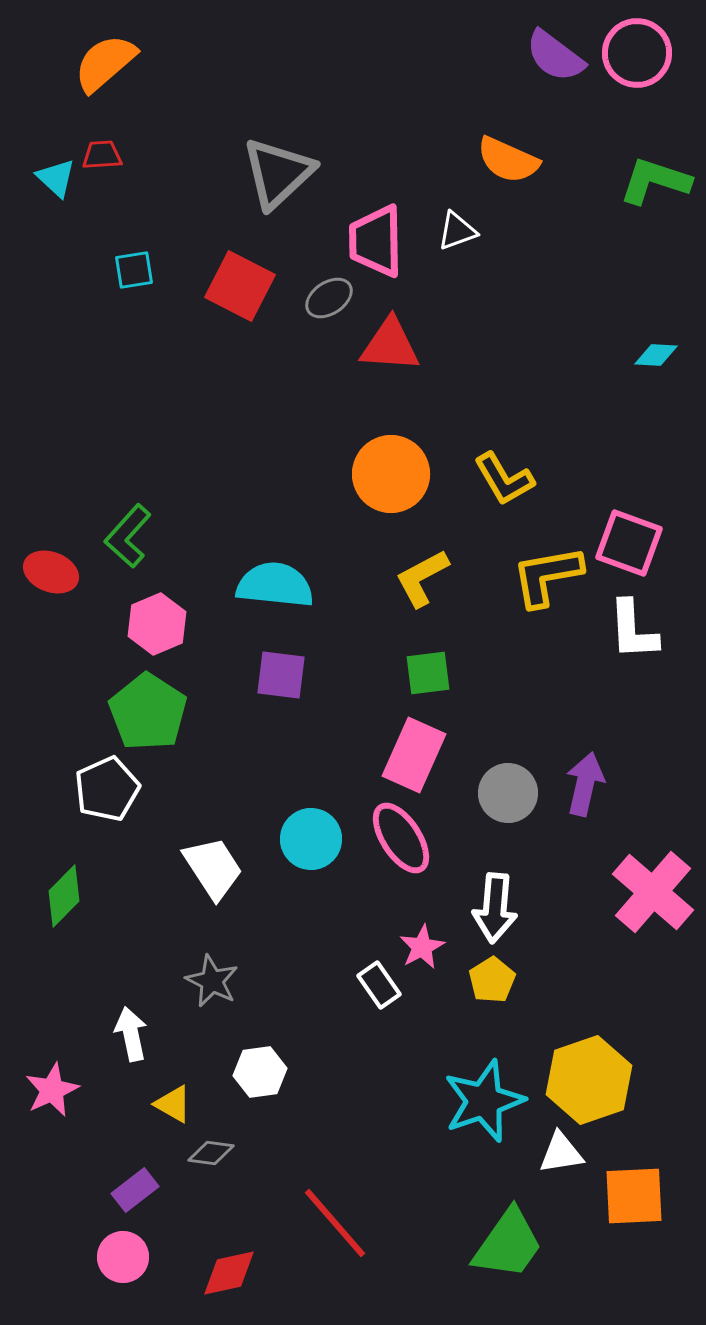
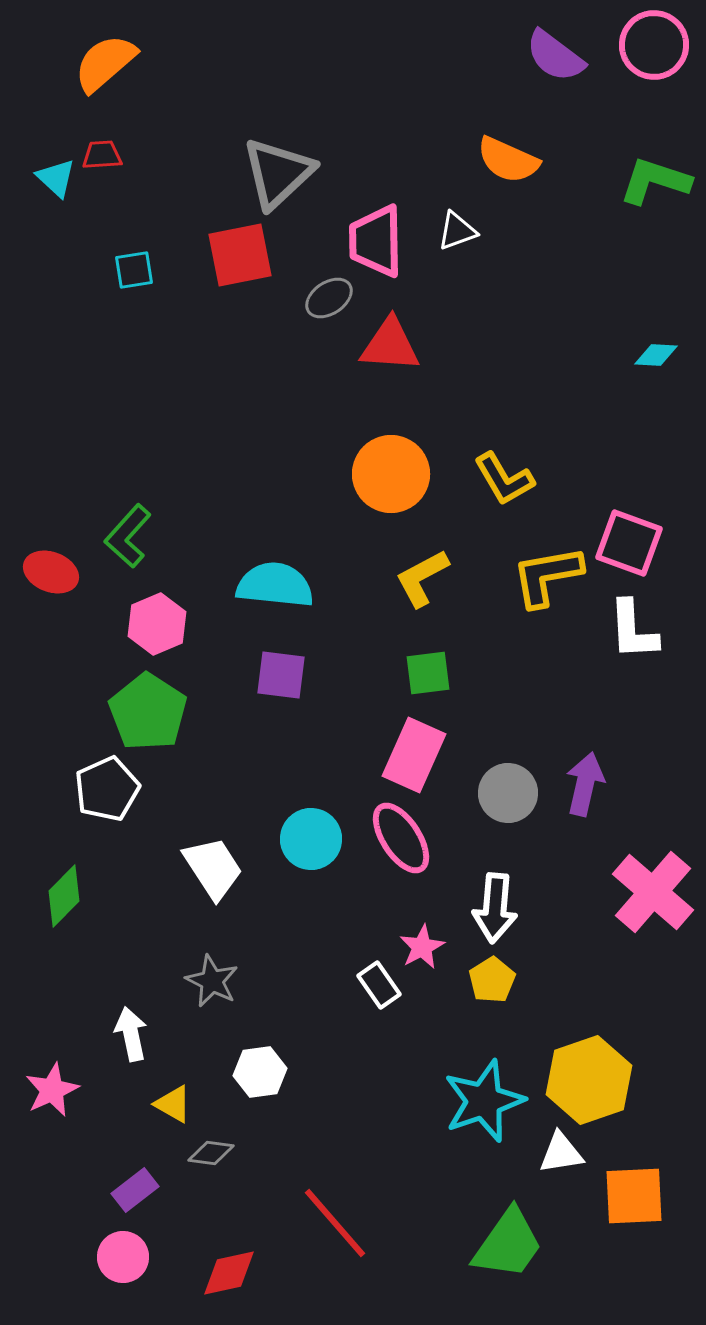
pink circle at (637, 53): moved 17 px right, 8 px up
red square at (240, 286): moved 31 px up; rotated 38 degrees counterclockwise
